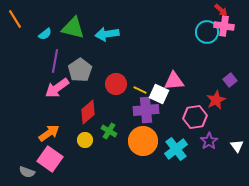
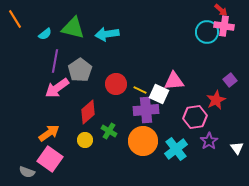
white triangle: moved 2 px down
